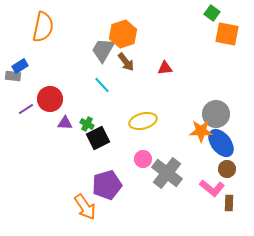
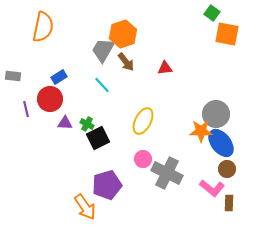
blue rectangle: moved 39 px right, 11 px down
purple line: rotated 70 degrees counterclockwise
yellow ellipse: rotated 48 degrees counterclockwise
gray cross: rotated 12 degrees counterclockwise
